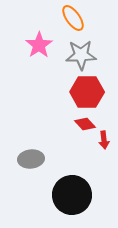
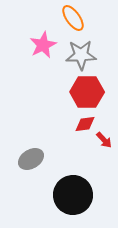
pink star: moved 4 px right; rotated 8 degrees clockwise
red diamond: rotated 55 degrees counterclockwise
red arrow: rotated 36 degrees counterclockwise
gray ellipse: rotated 25 degrees counterclockwise
black circle: moved 1 px right
